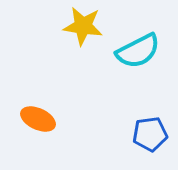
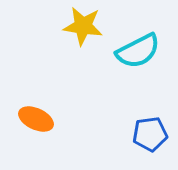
orange ellipse: moved 2 px left
